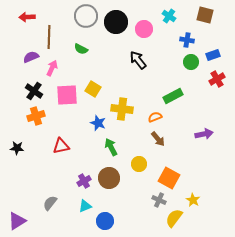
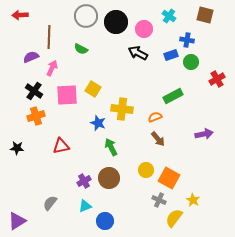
red arrow: moved 7 px left, 2 px up
blue rectangle: moved 42 px left
black arrow: moved 7 px up; rotated 24 degrees counterclockwise
yellow circle: moved 7 px right, 6 px down
